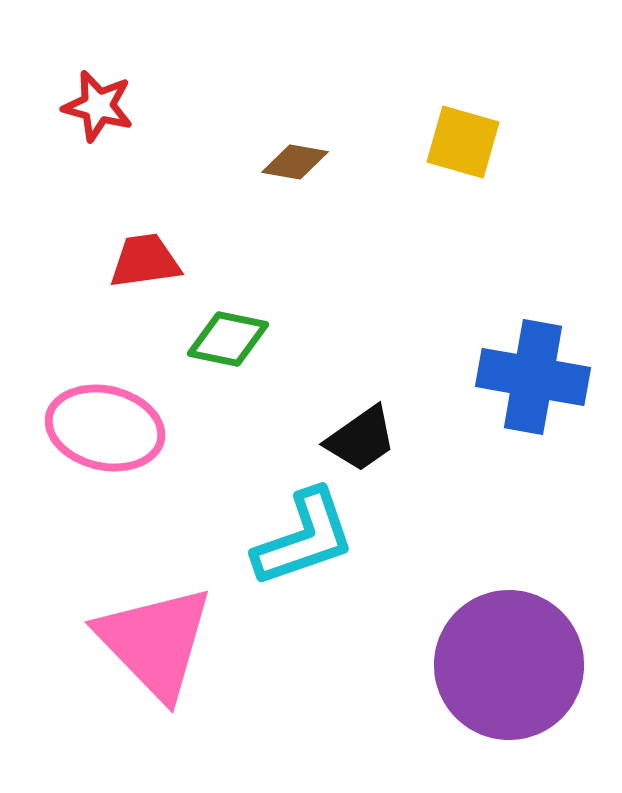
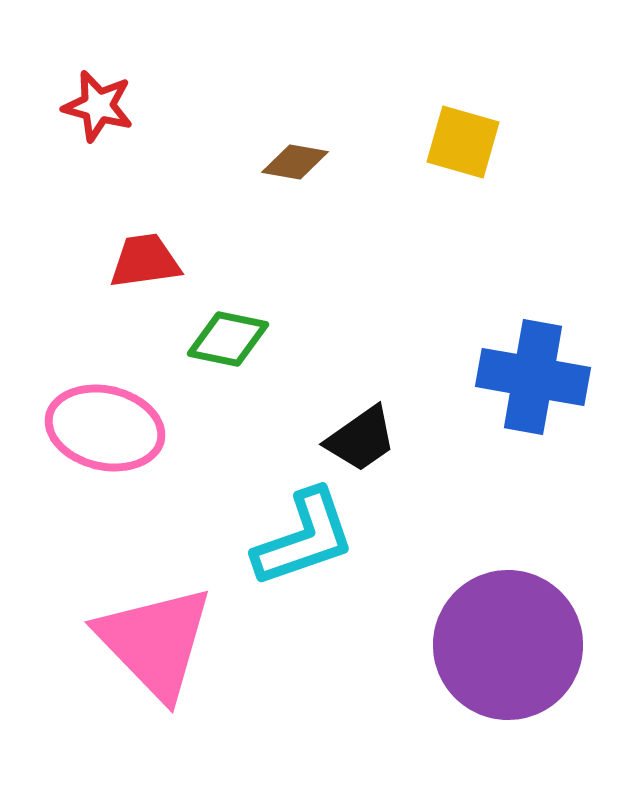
purple circle: moved 1 px left, 20 px up
